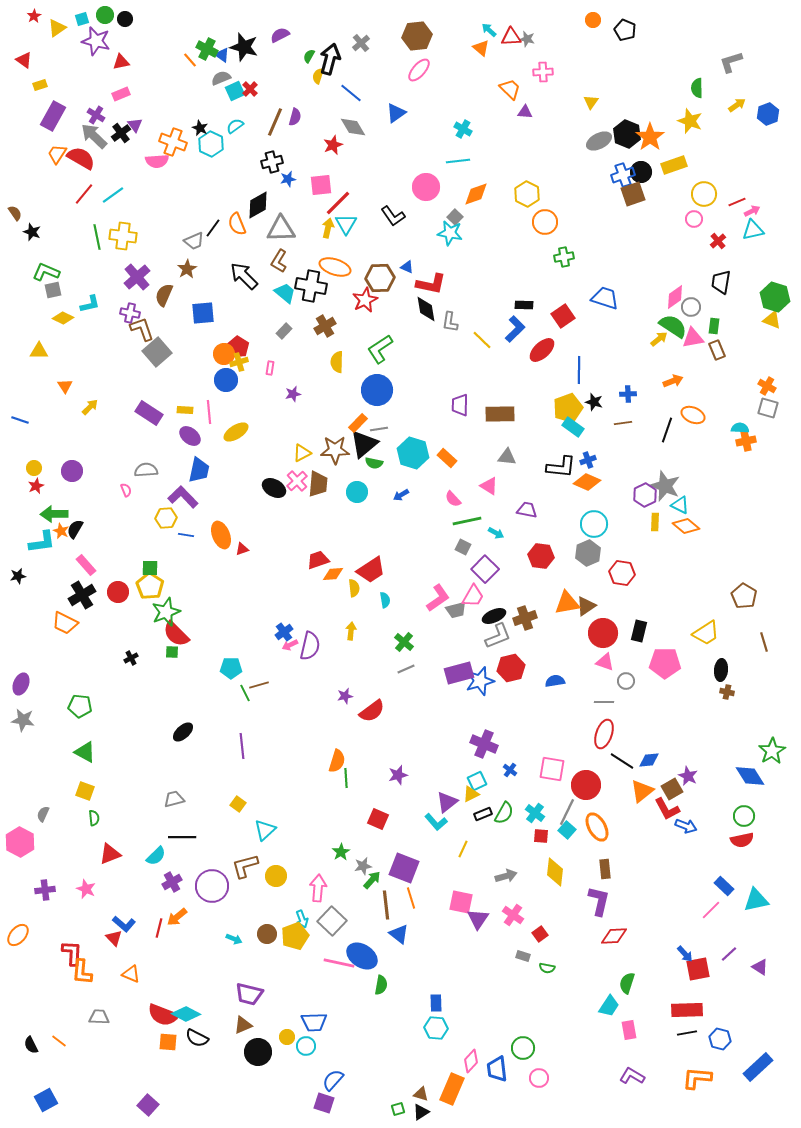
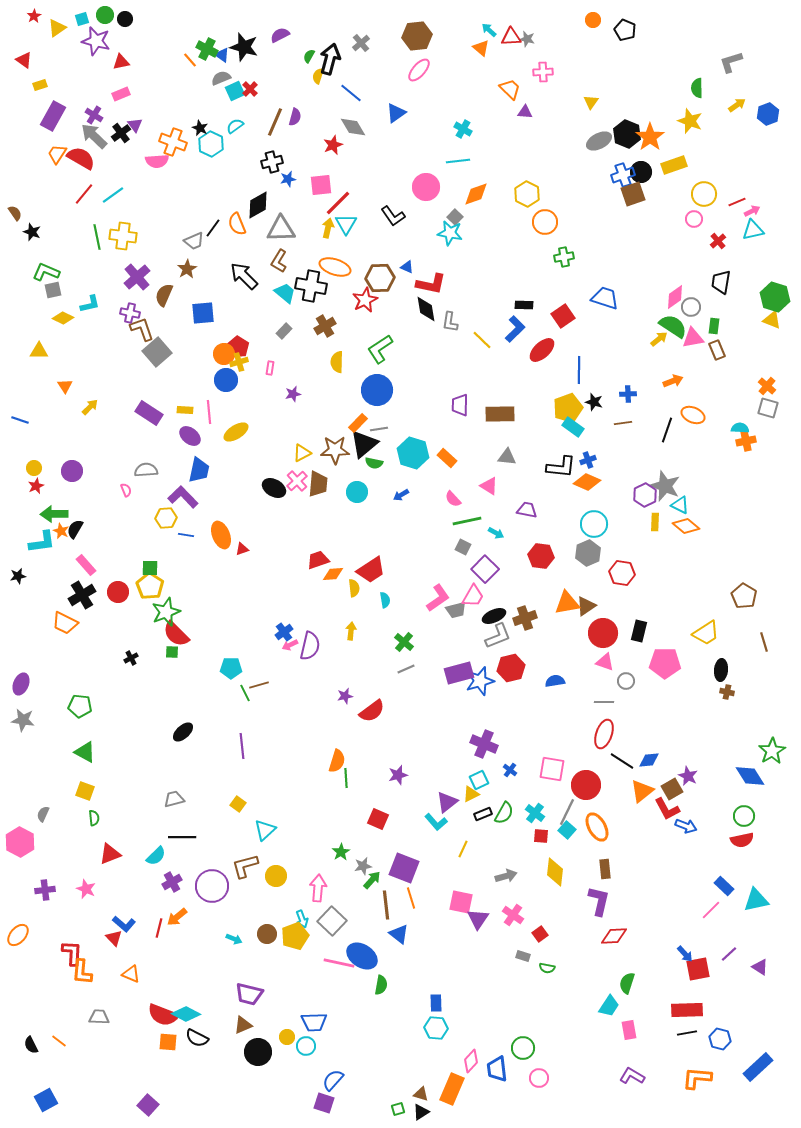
purple cross at (96, 115): moved 2 px left
orange cross at (767, 386): rotated 12 degrees clockwise
cyan square at (477, 781): moved 2 px right, 1 px up
